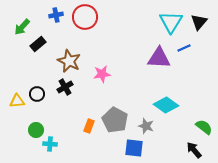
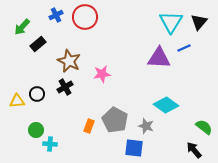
blue cross: rotated 16 degrees counterclockwise
